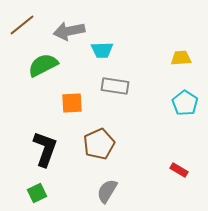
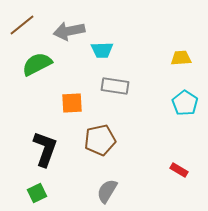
green semicircle: moved 6 px left, 1 px up
brown pentagon: moved 1 px right, 4 px up; rotated 12 degrees clockwise
